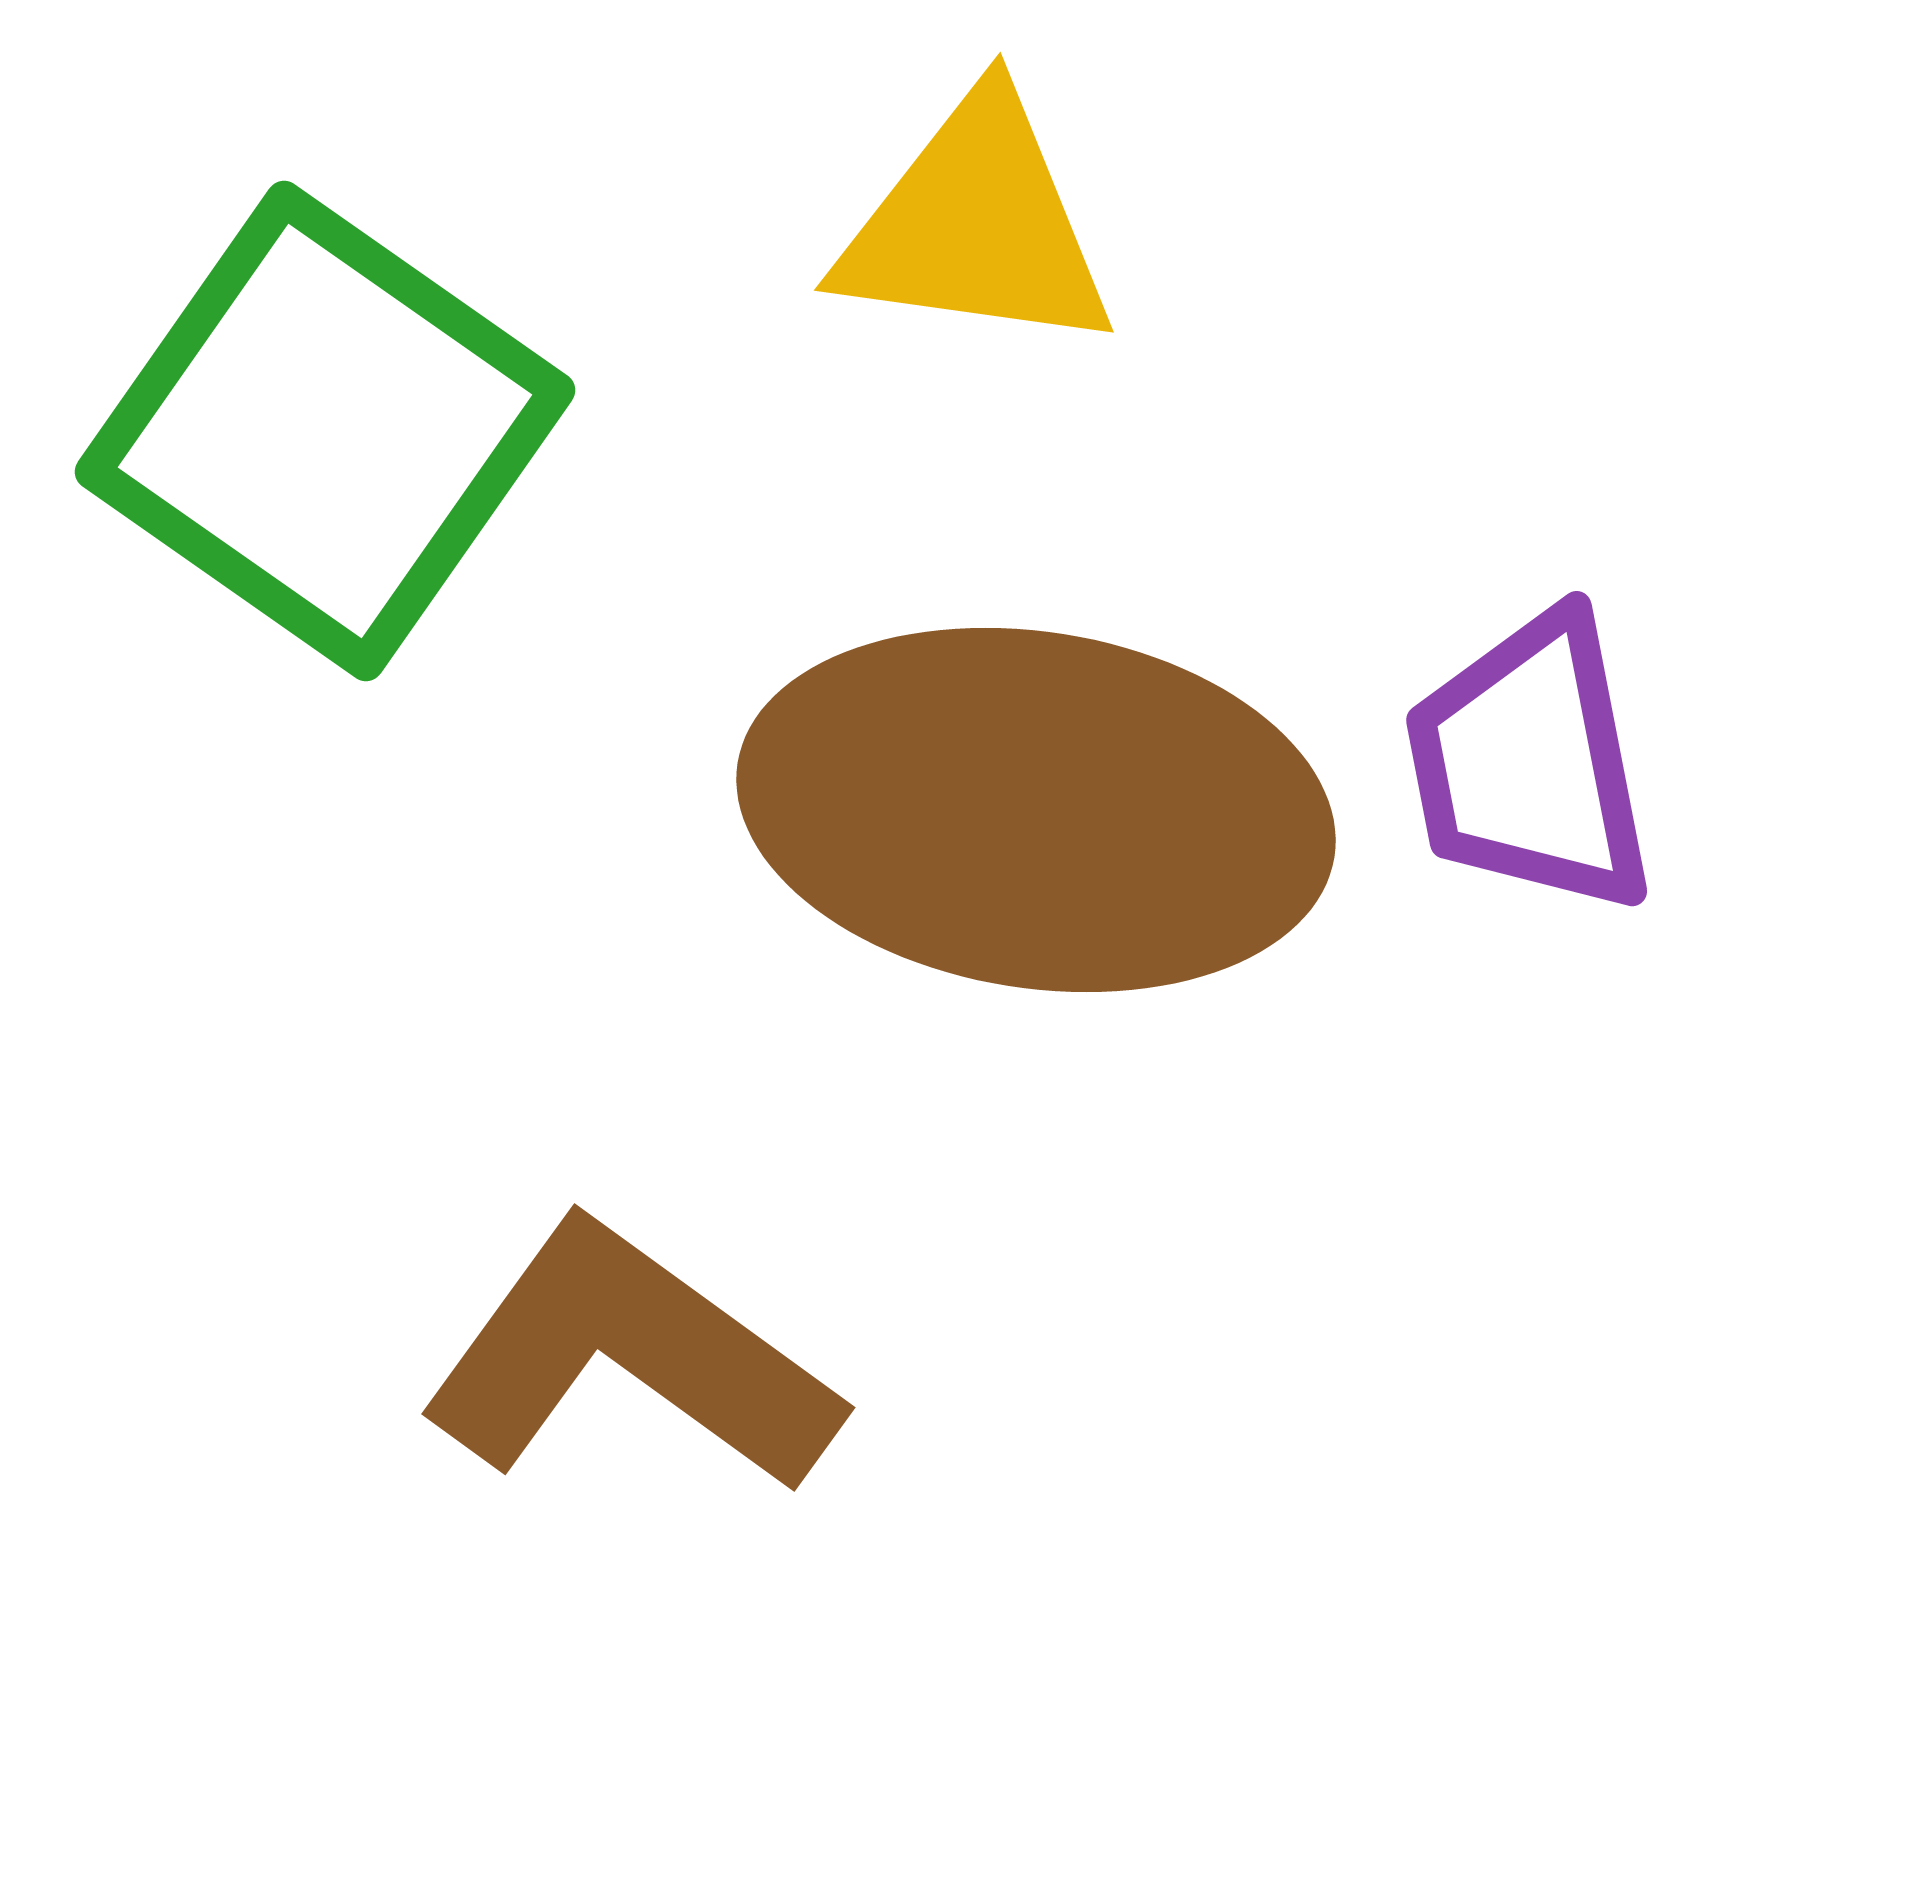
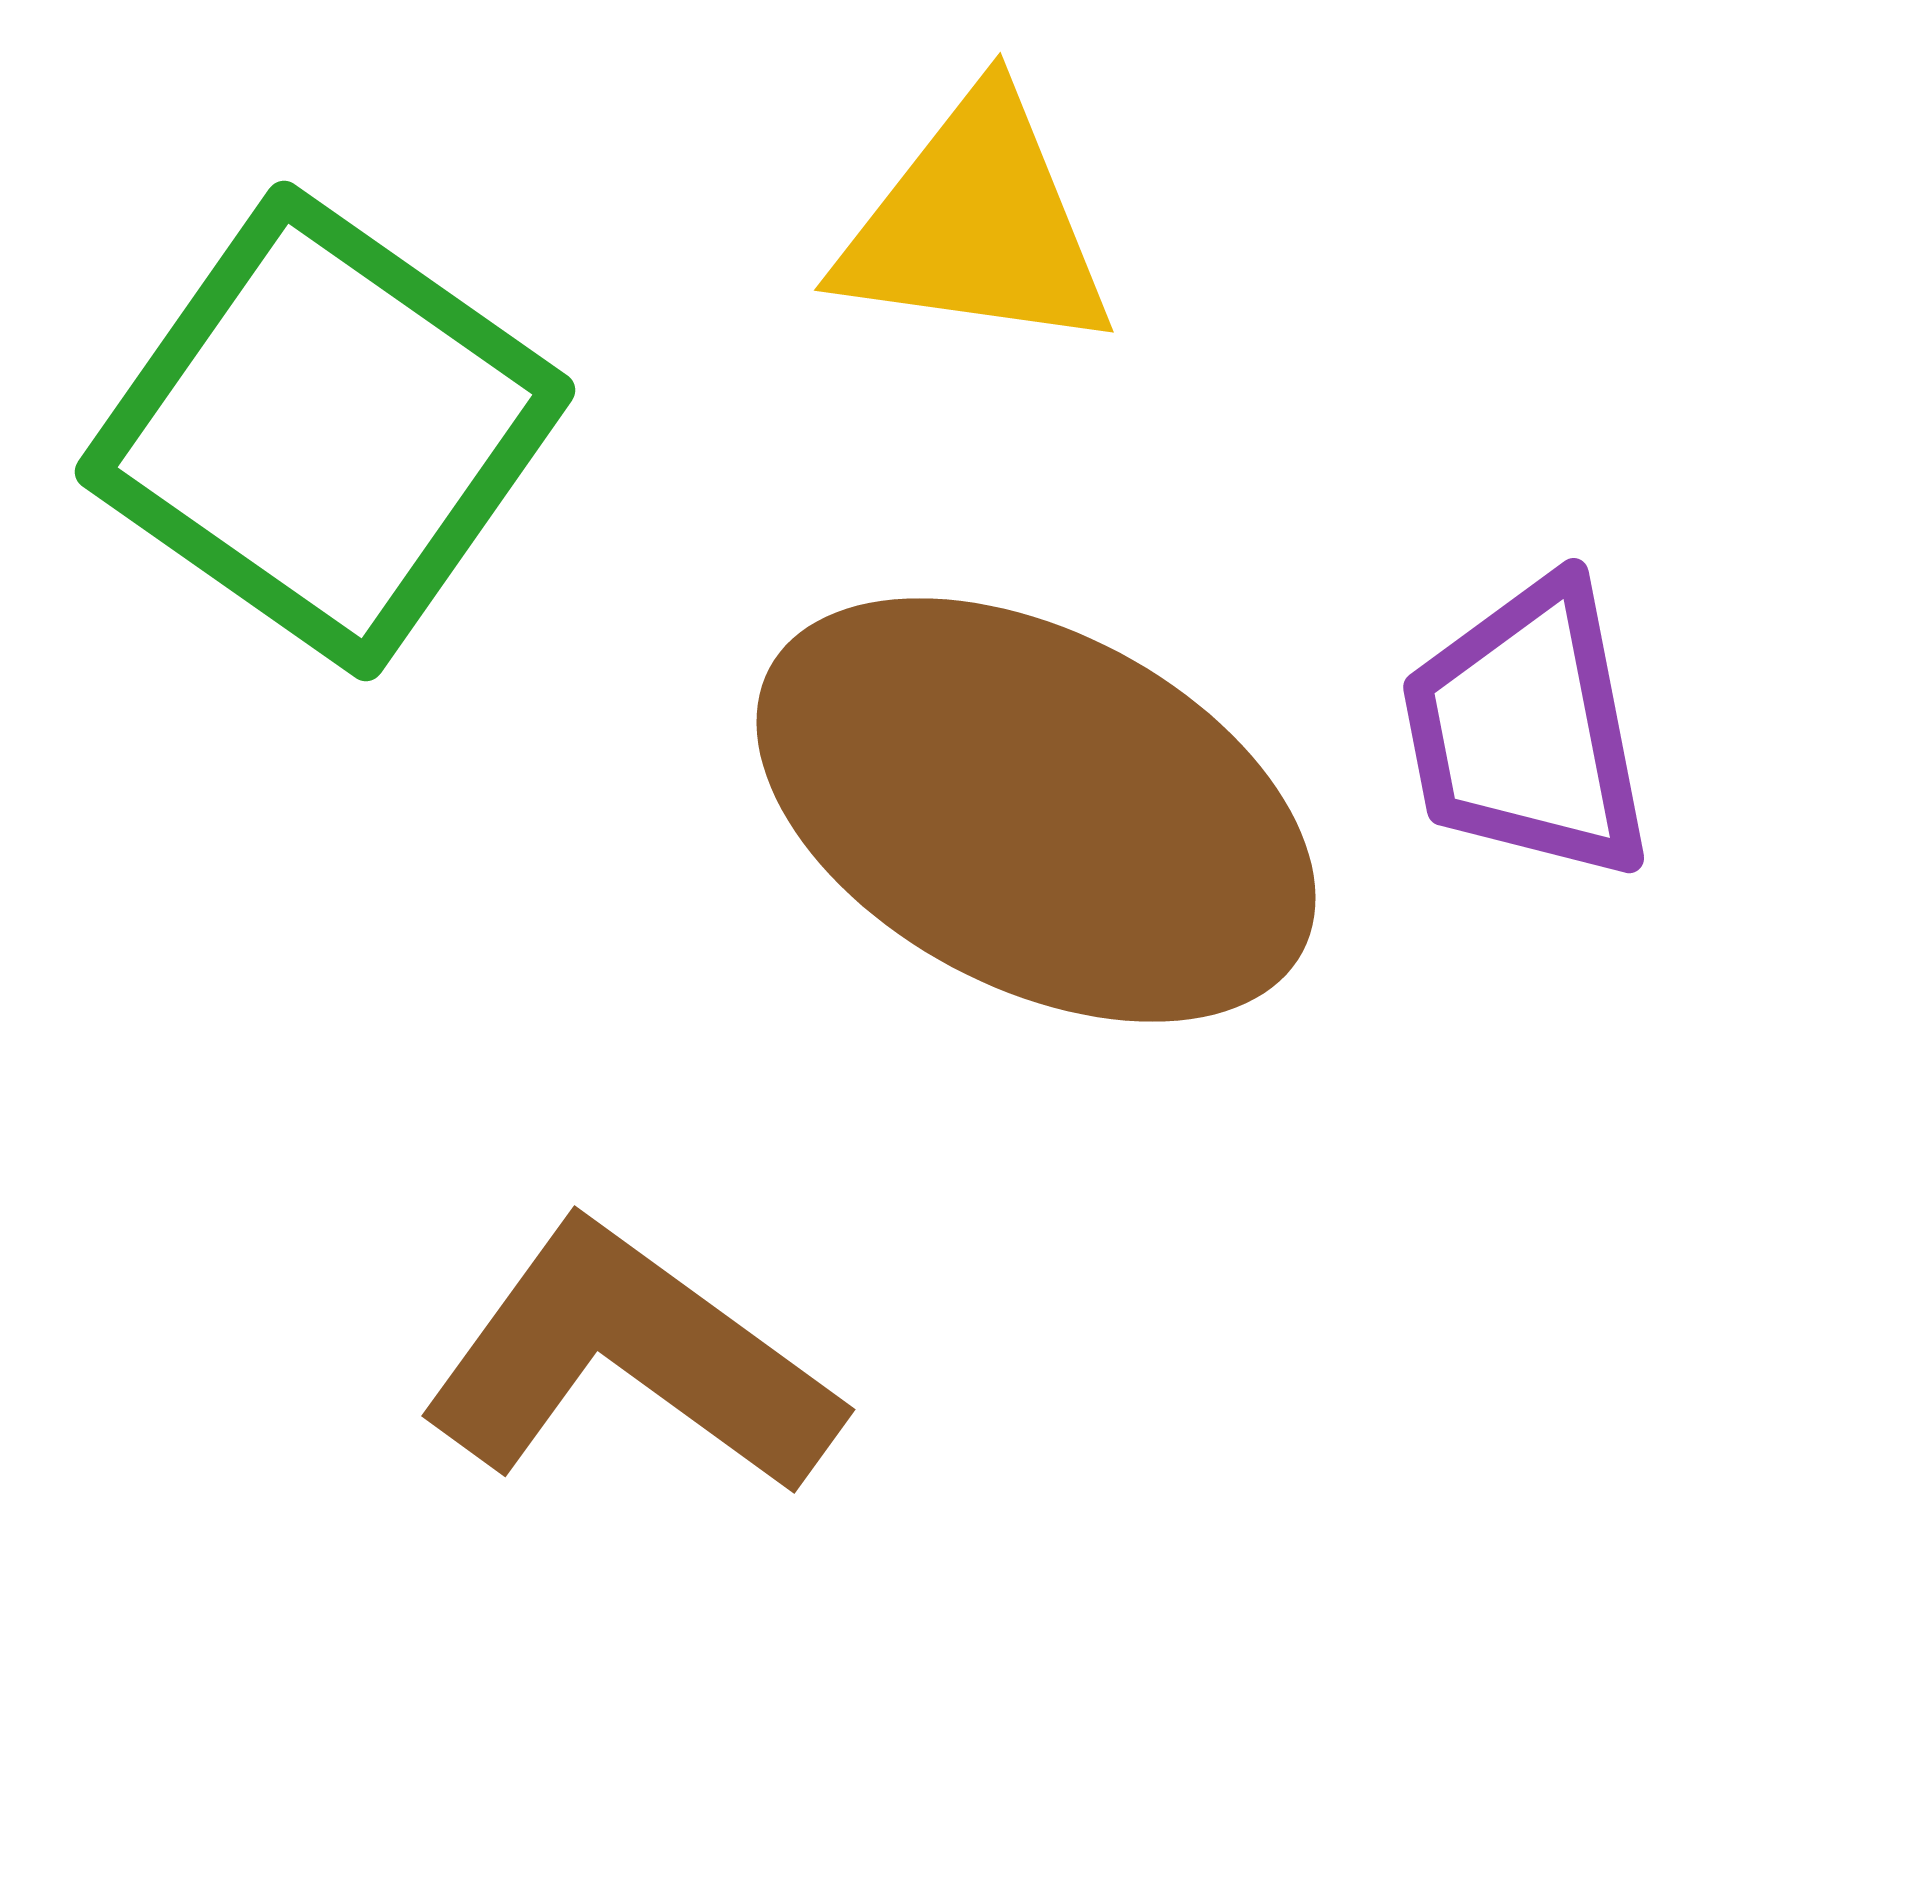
purple trapezoid: moved 3 px left, 33 px up
brown ellipse: rotated 19 degrees clockwise
brown L-shape: moved 2 px down
